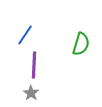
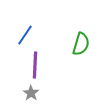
purple line: moved 1 px right
